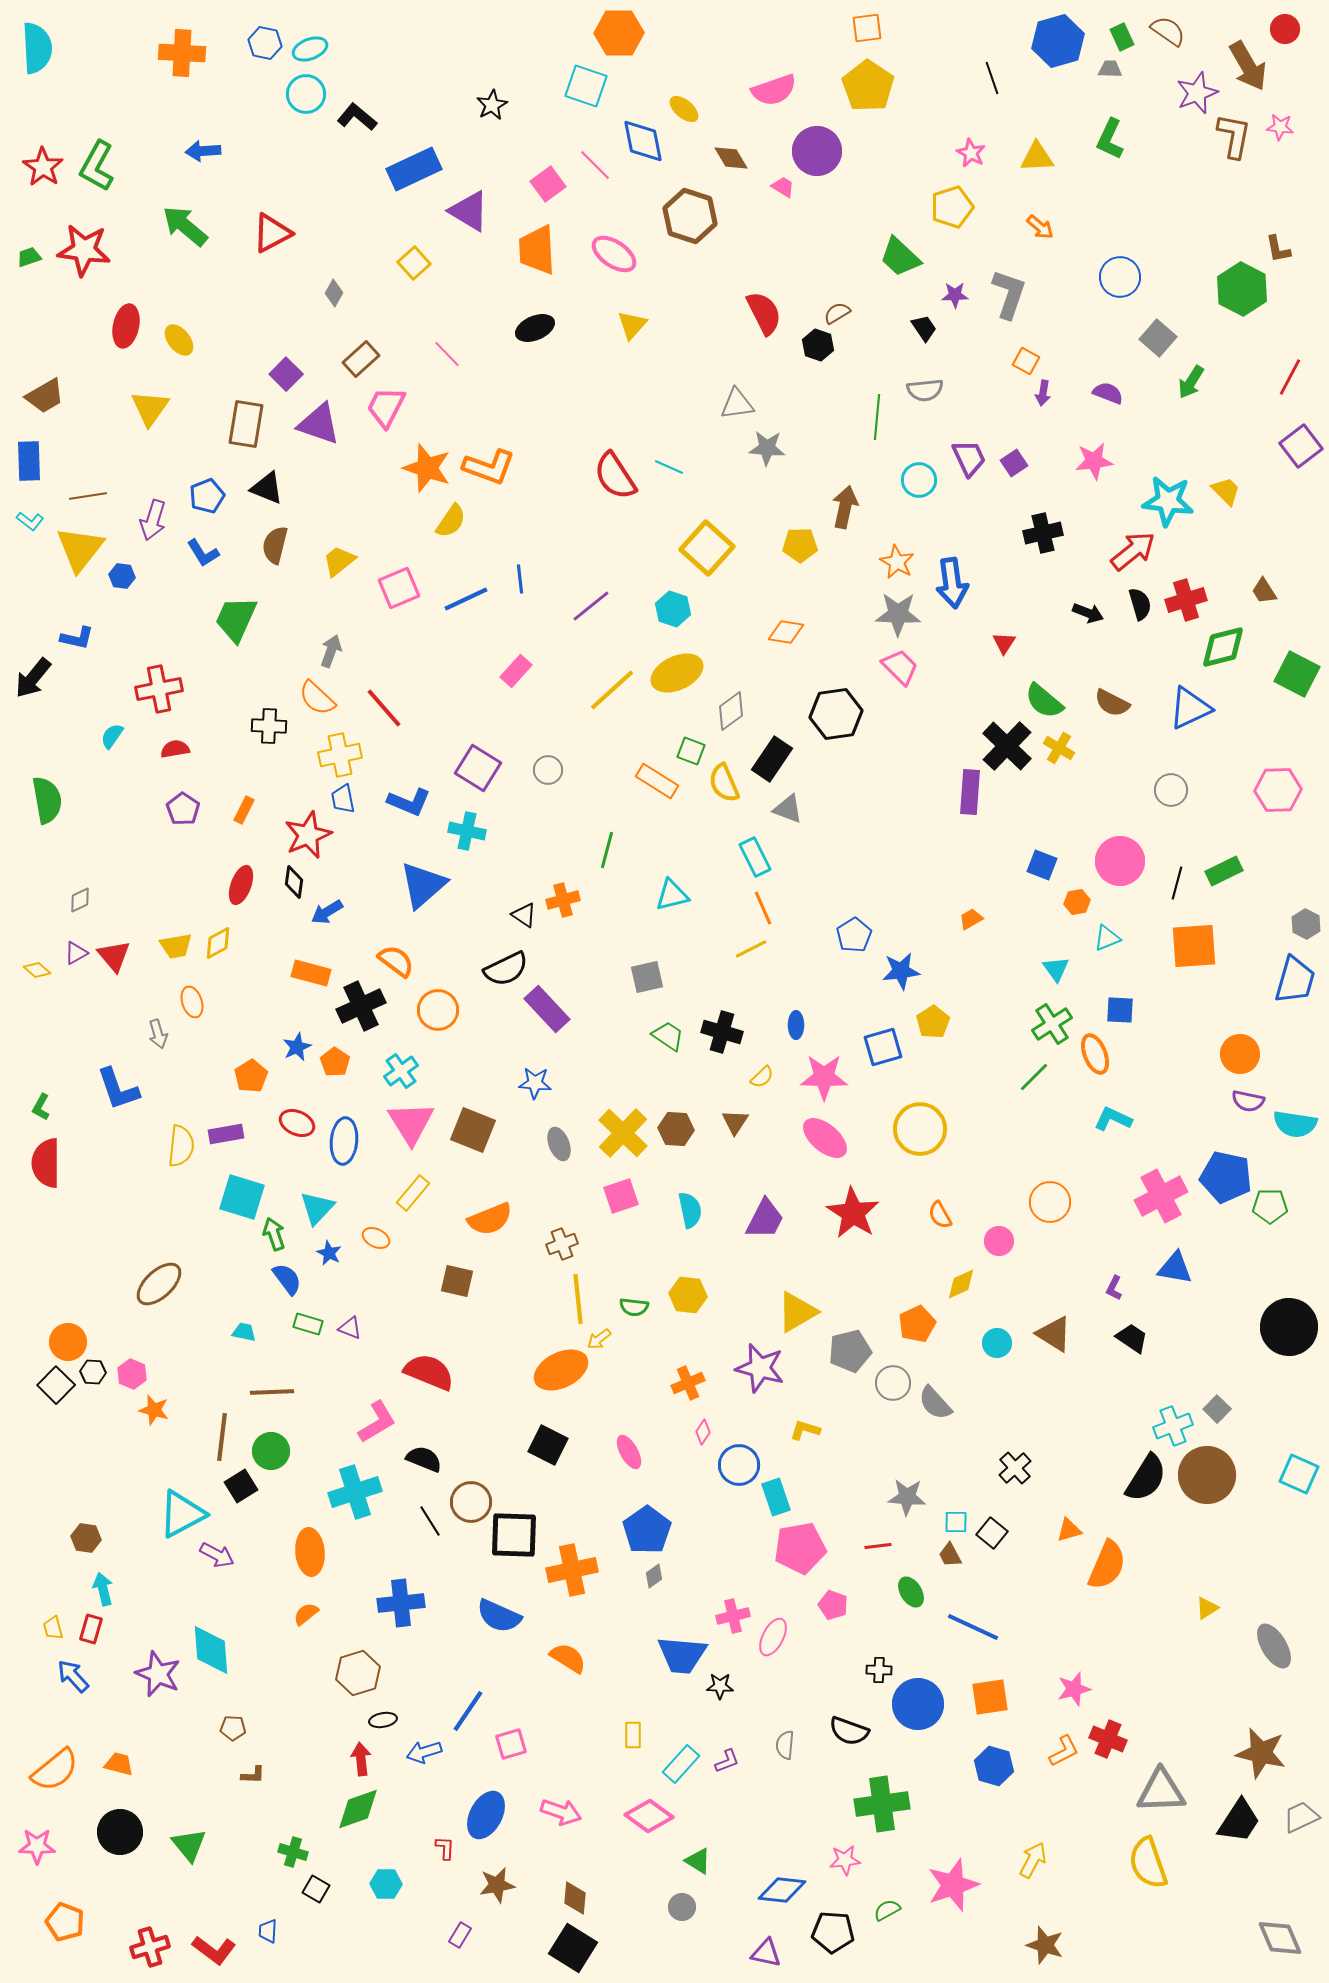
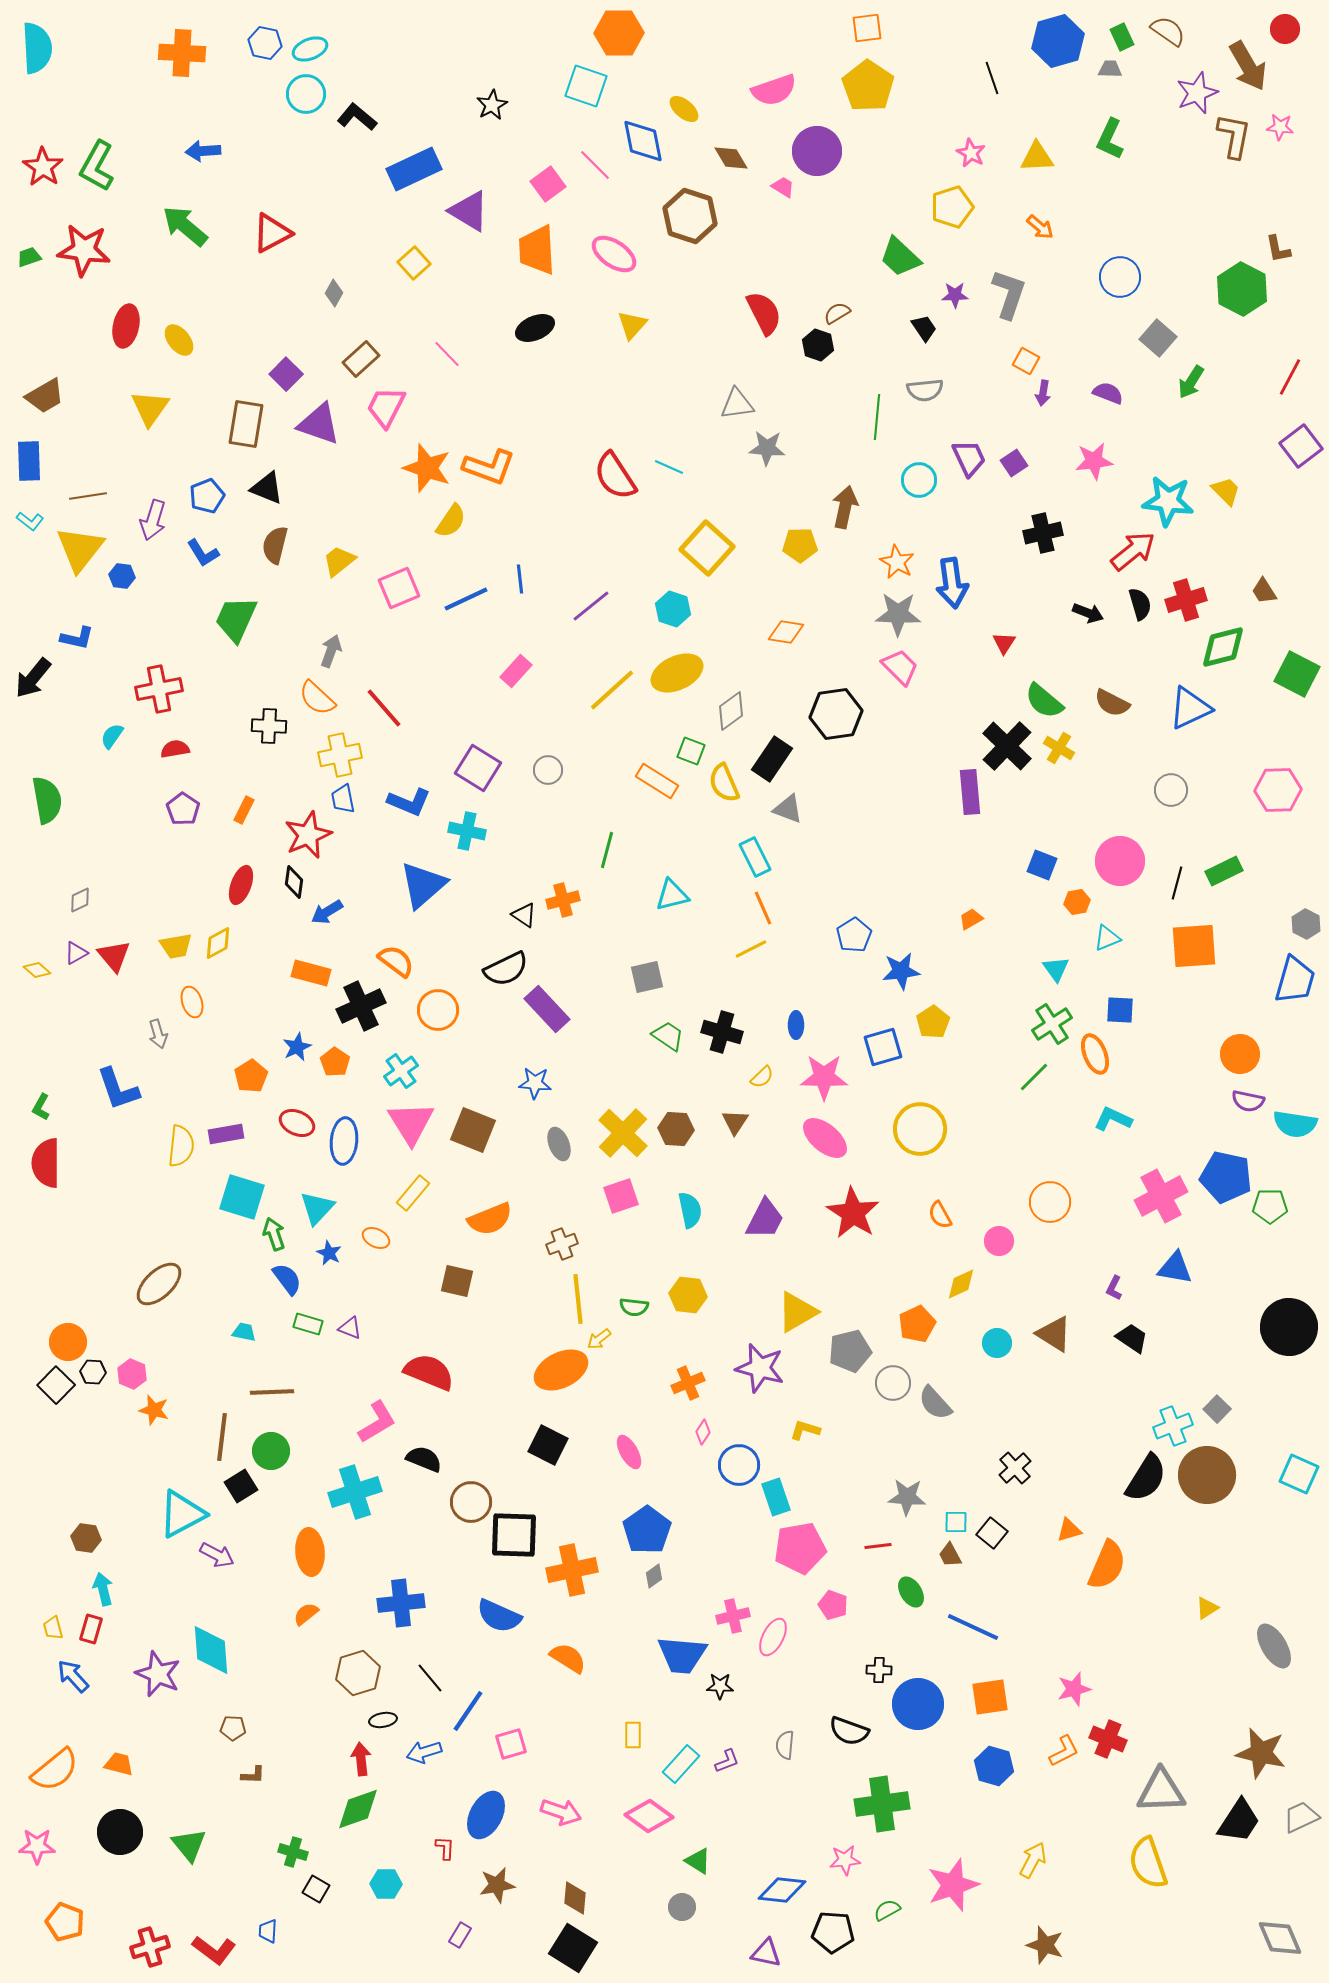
purple rectangle at (970, 792): rotated 9 degrees counterclockwise
black line at (430, 1521): moved 157 px down; rotated 8 degrees counterclockwise
